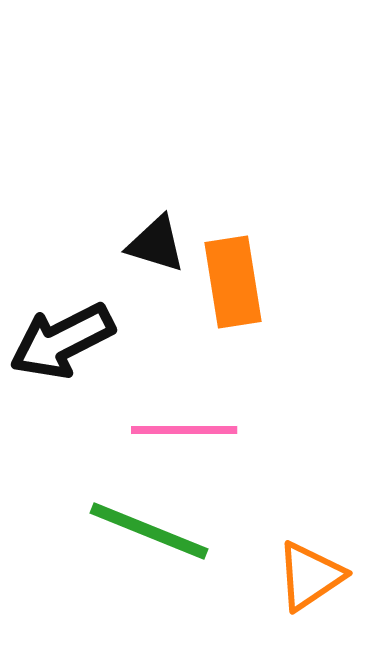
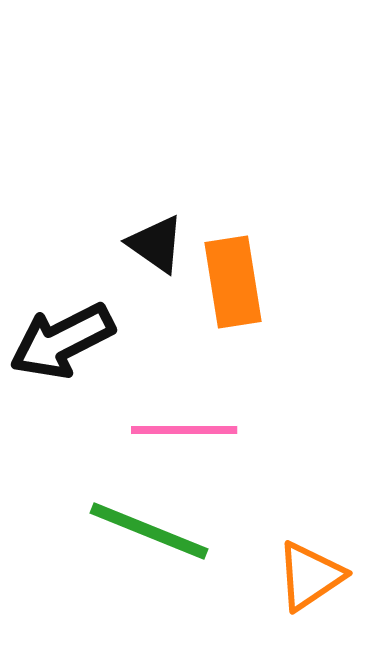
black triangle: rotated 18 degrees clockwise
